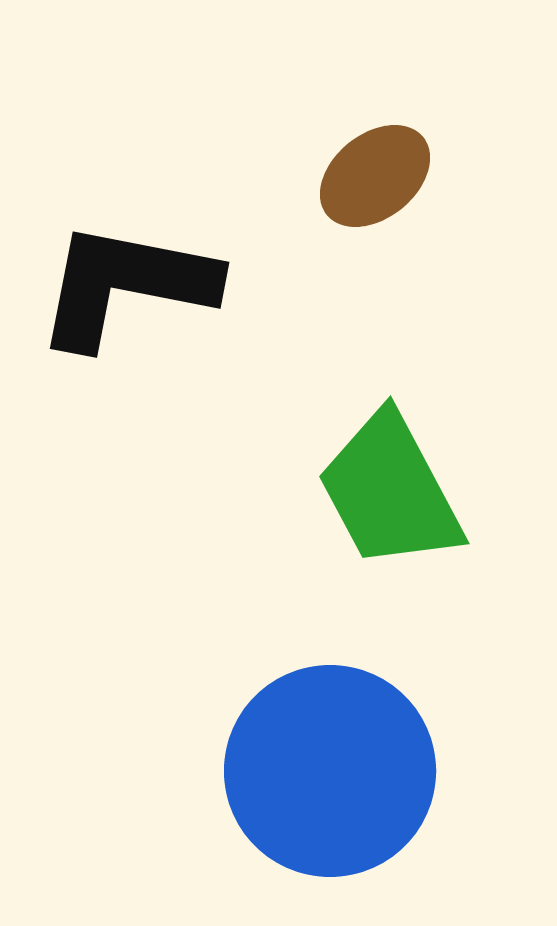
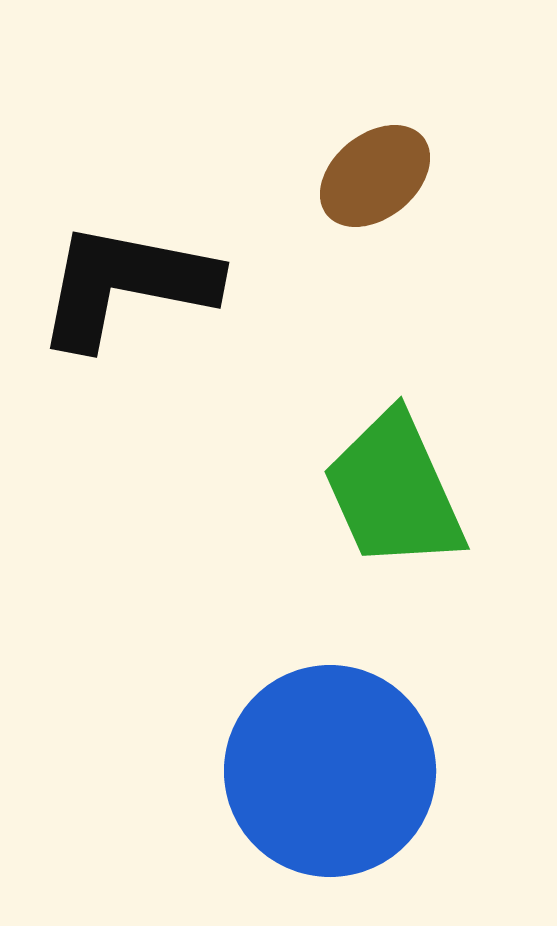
green trapezoid: moved 4 px right; rotated 4 degrees clockwise
